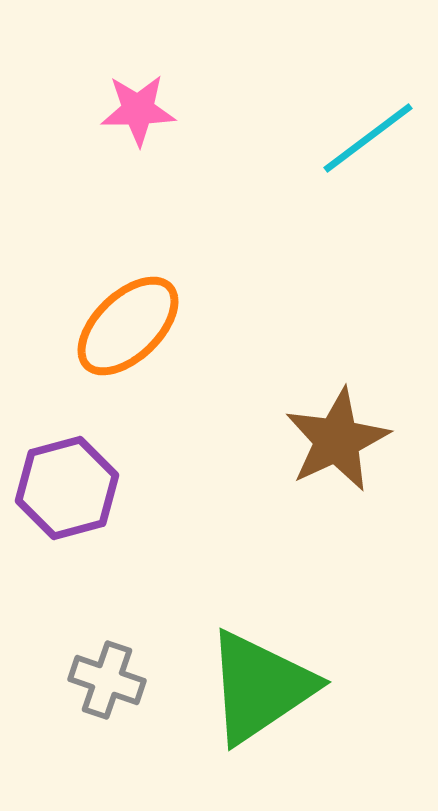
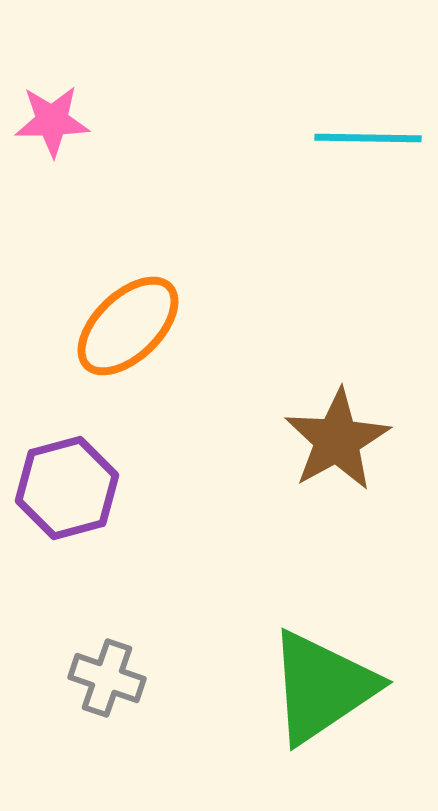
pink star: moved 86 px left, 11 px down
cyan line: rotated 38 degrees clockwise
brown star: rotated 4 degrees counterclockwise
gray cross: moved 2 px up
green triangle: moved 62 px right
